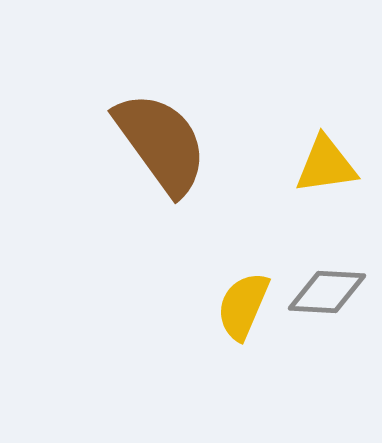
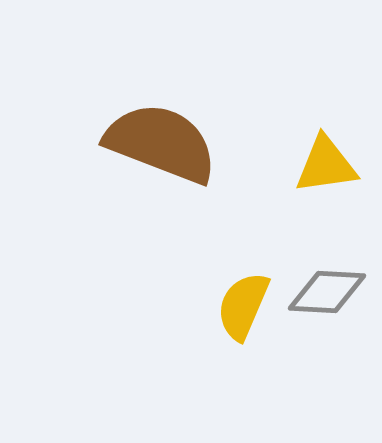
brown semicircle: rotated 33 degrees counterclockwise
